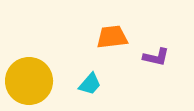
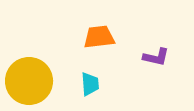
orange trapezoid: moved 13 px left
cyan trapezoid: rotated 45 degrees counterclockwise
